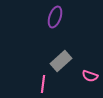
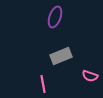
gray rectangle: moved 5 px up; rotated 20 degrees clockwise
pink line: rotated 18 degrees counterclockwise
